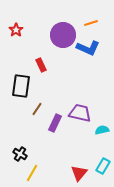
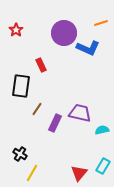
orange line: moved 10 px right
purple circle: moved 1 px right, 2 px up
